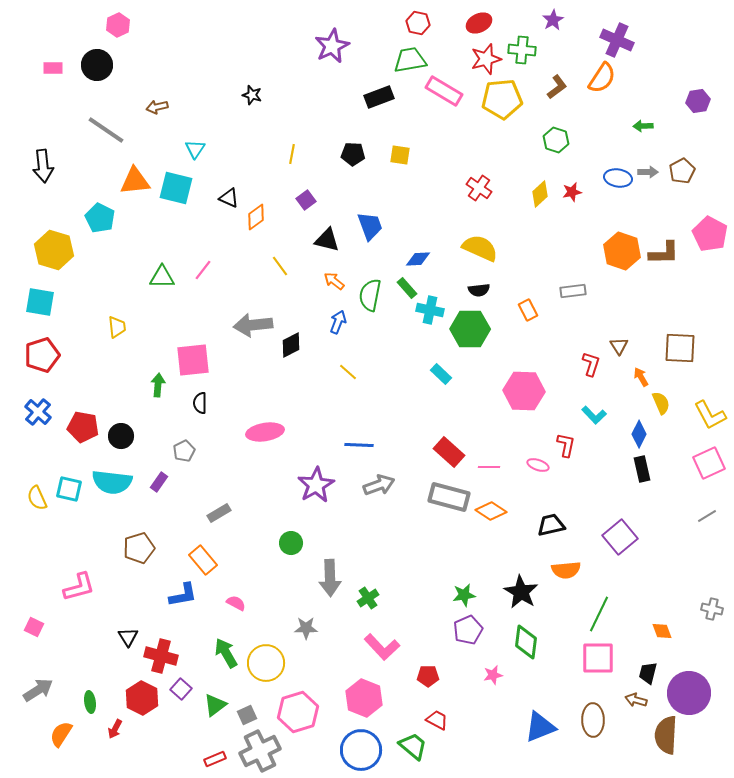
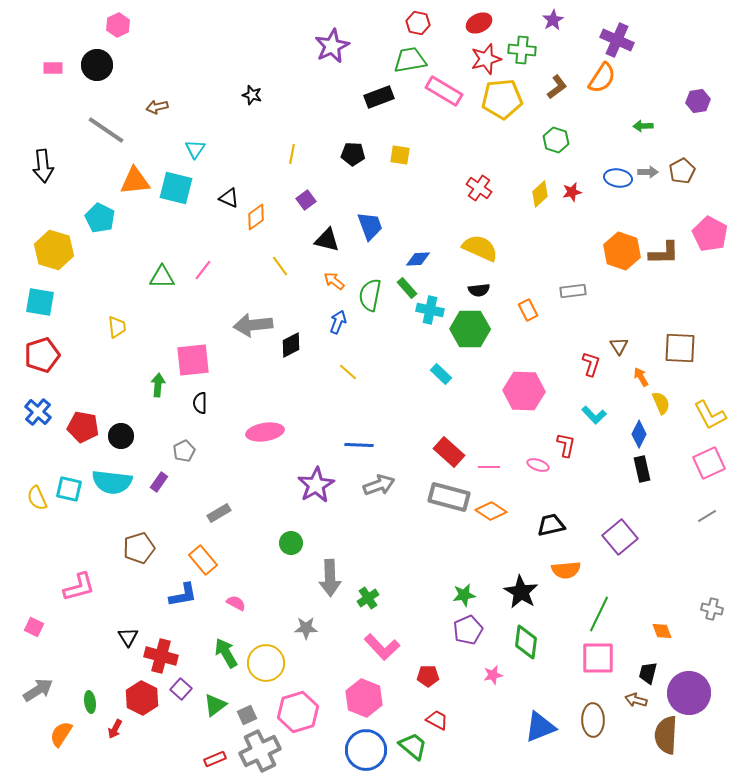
blue circle at (361, 750): moved 5 px right
